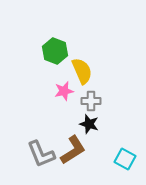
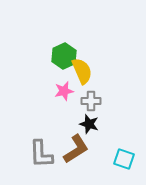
green hexagon: moved 9 px right, 5 px down; rotated 15 degrees clockwise
brown L-shape: moved 3 px right, 1 px up
gray L-shape: rotated 20 degrees clockwise
cyan square: moved 1 px left; rotated 10 degrees counterclockwise
